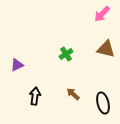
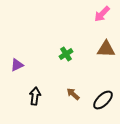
brown triangle: rotated 12 degrees counterclockwise
black ellipse: moved 3 px up; rotated 60 degrees clockwise
